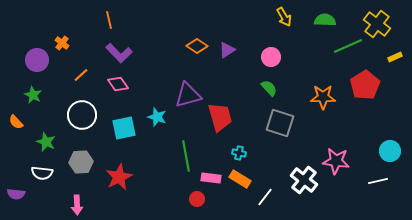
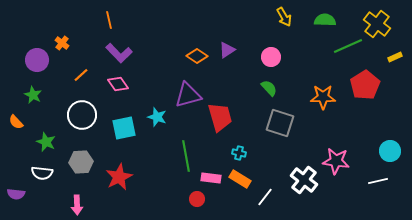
orange diamond at (197, 46): moved 10 px down
